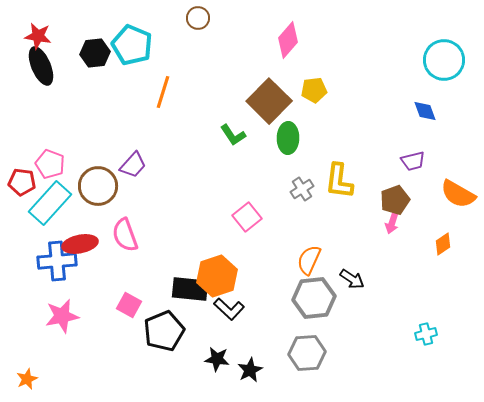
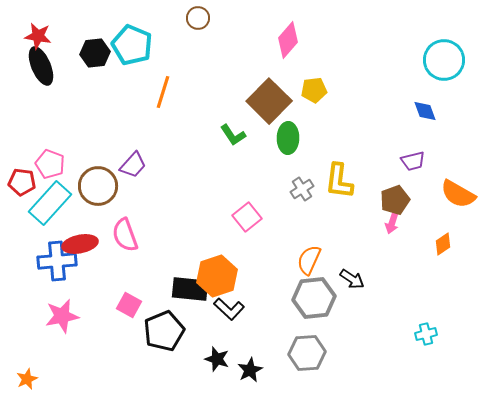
black star at (217, 359): rotated 10 degrees clockwise
